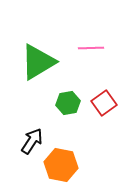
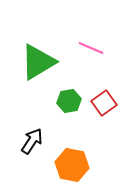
pink line: rotated 25 degrees clockwise
green hexagon: moved 1 px right, 2 px up
orange hexagon: moved 11 px right
